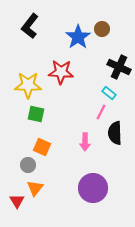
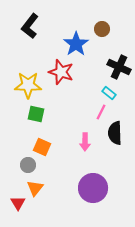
blue star: moved 2 px left, 7 px down
red star: rotated 15 degrees clockwise
red triangle: moved 1 px right, 2 px down
